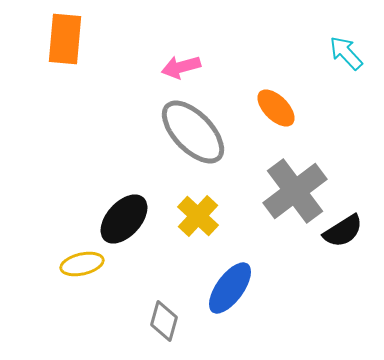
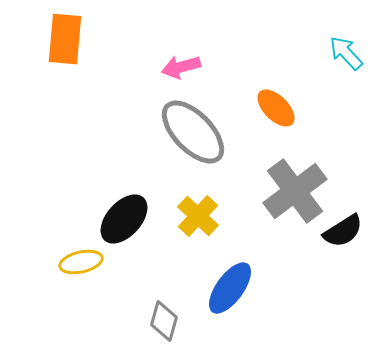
yellow ellipse: moved 1 px left, 2 px up
